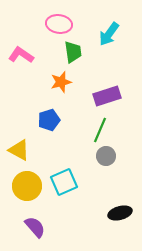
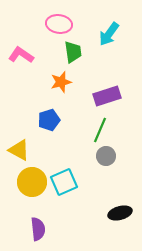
yellow circle: moved 5 px right, 4 px up
purple semicircle: moved 3 px right, 2 px down; rotated 35 degrees clockwise
